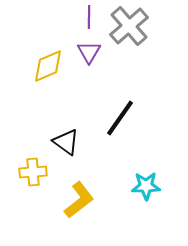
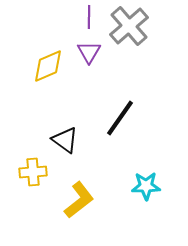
black triangle: moved 1 px left, 2 px up
